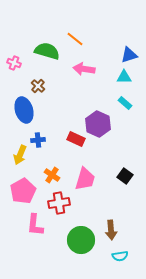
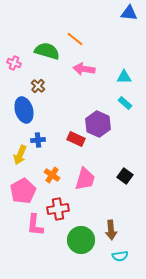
blue triangle: moved 42 px up; rotated 24 degrees clockwise
red cross: moved 1 px left, 6 px down
